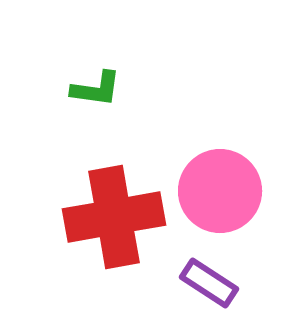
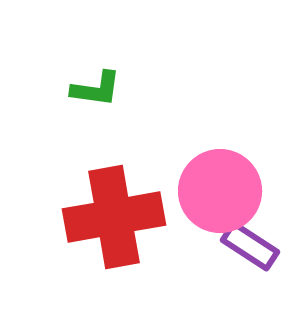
purple rectangle: moved 41 px right, 37 px up
